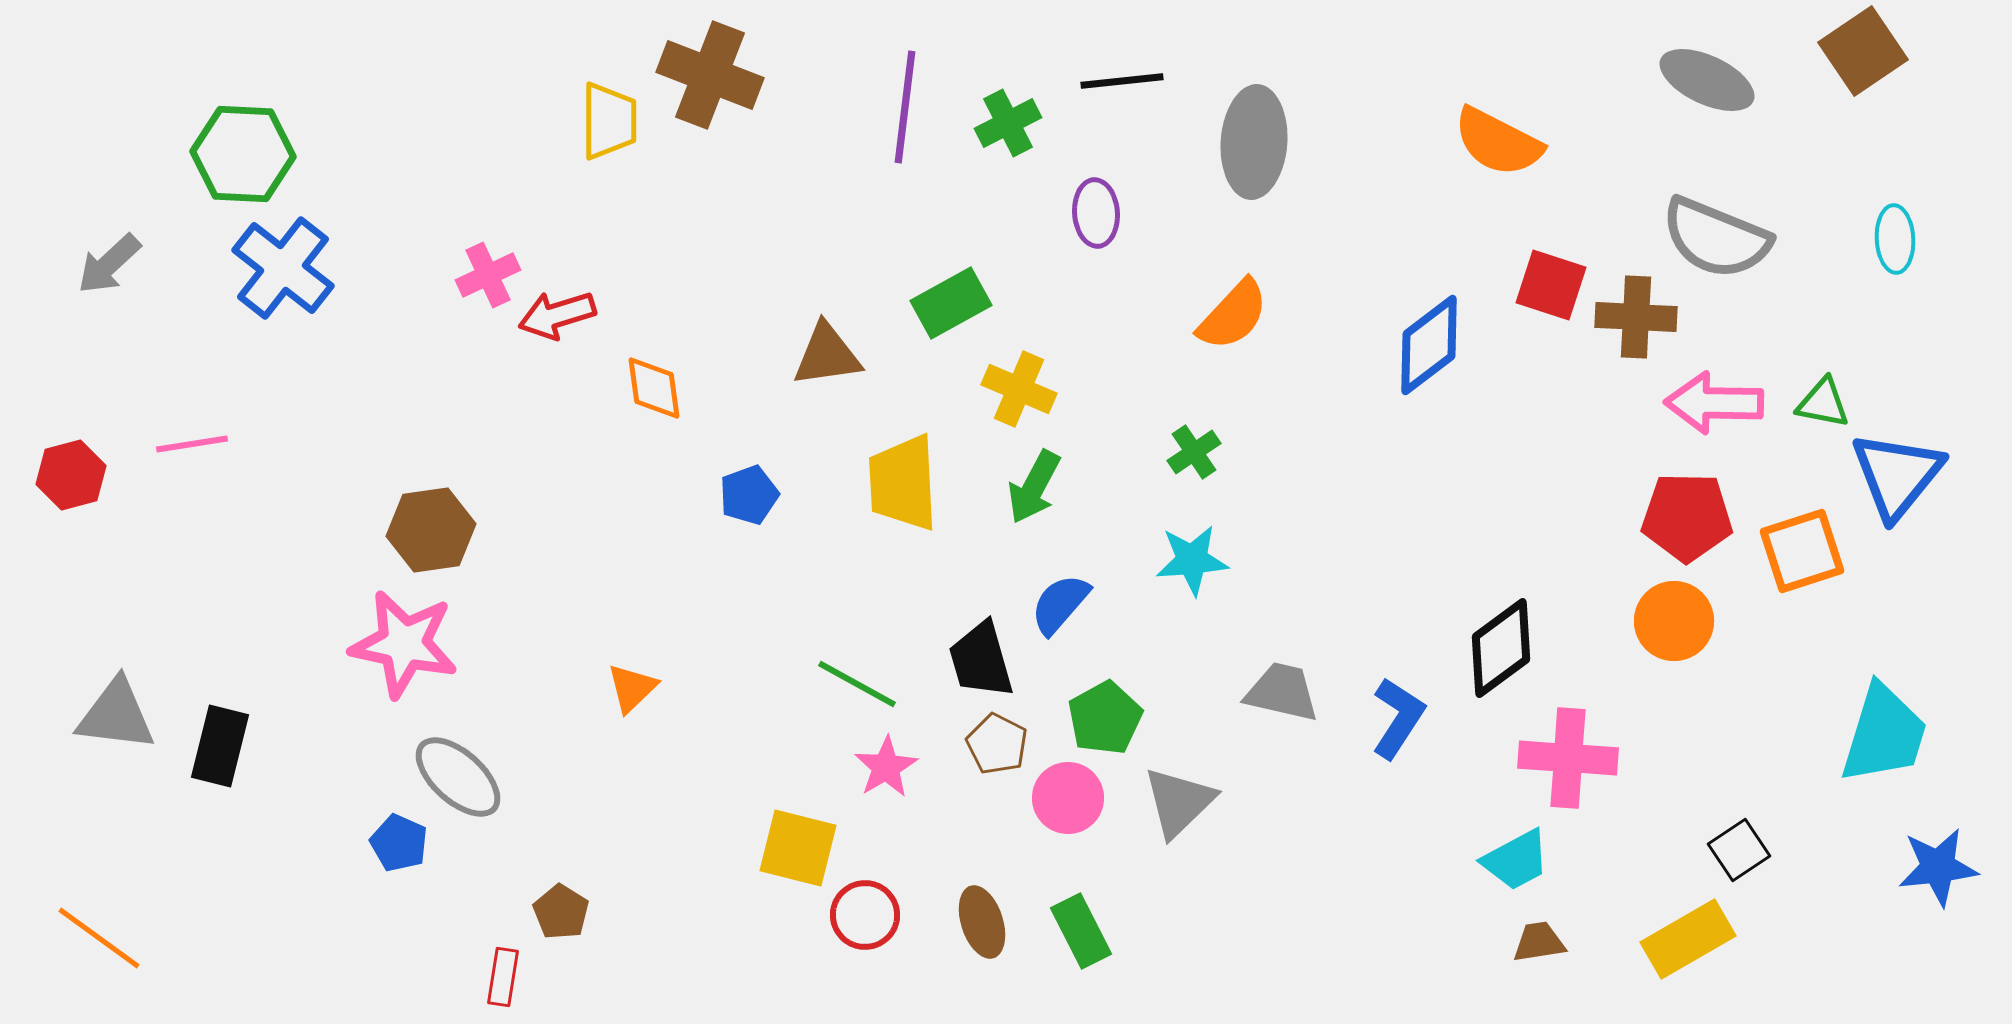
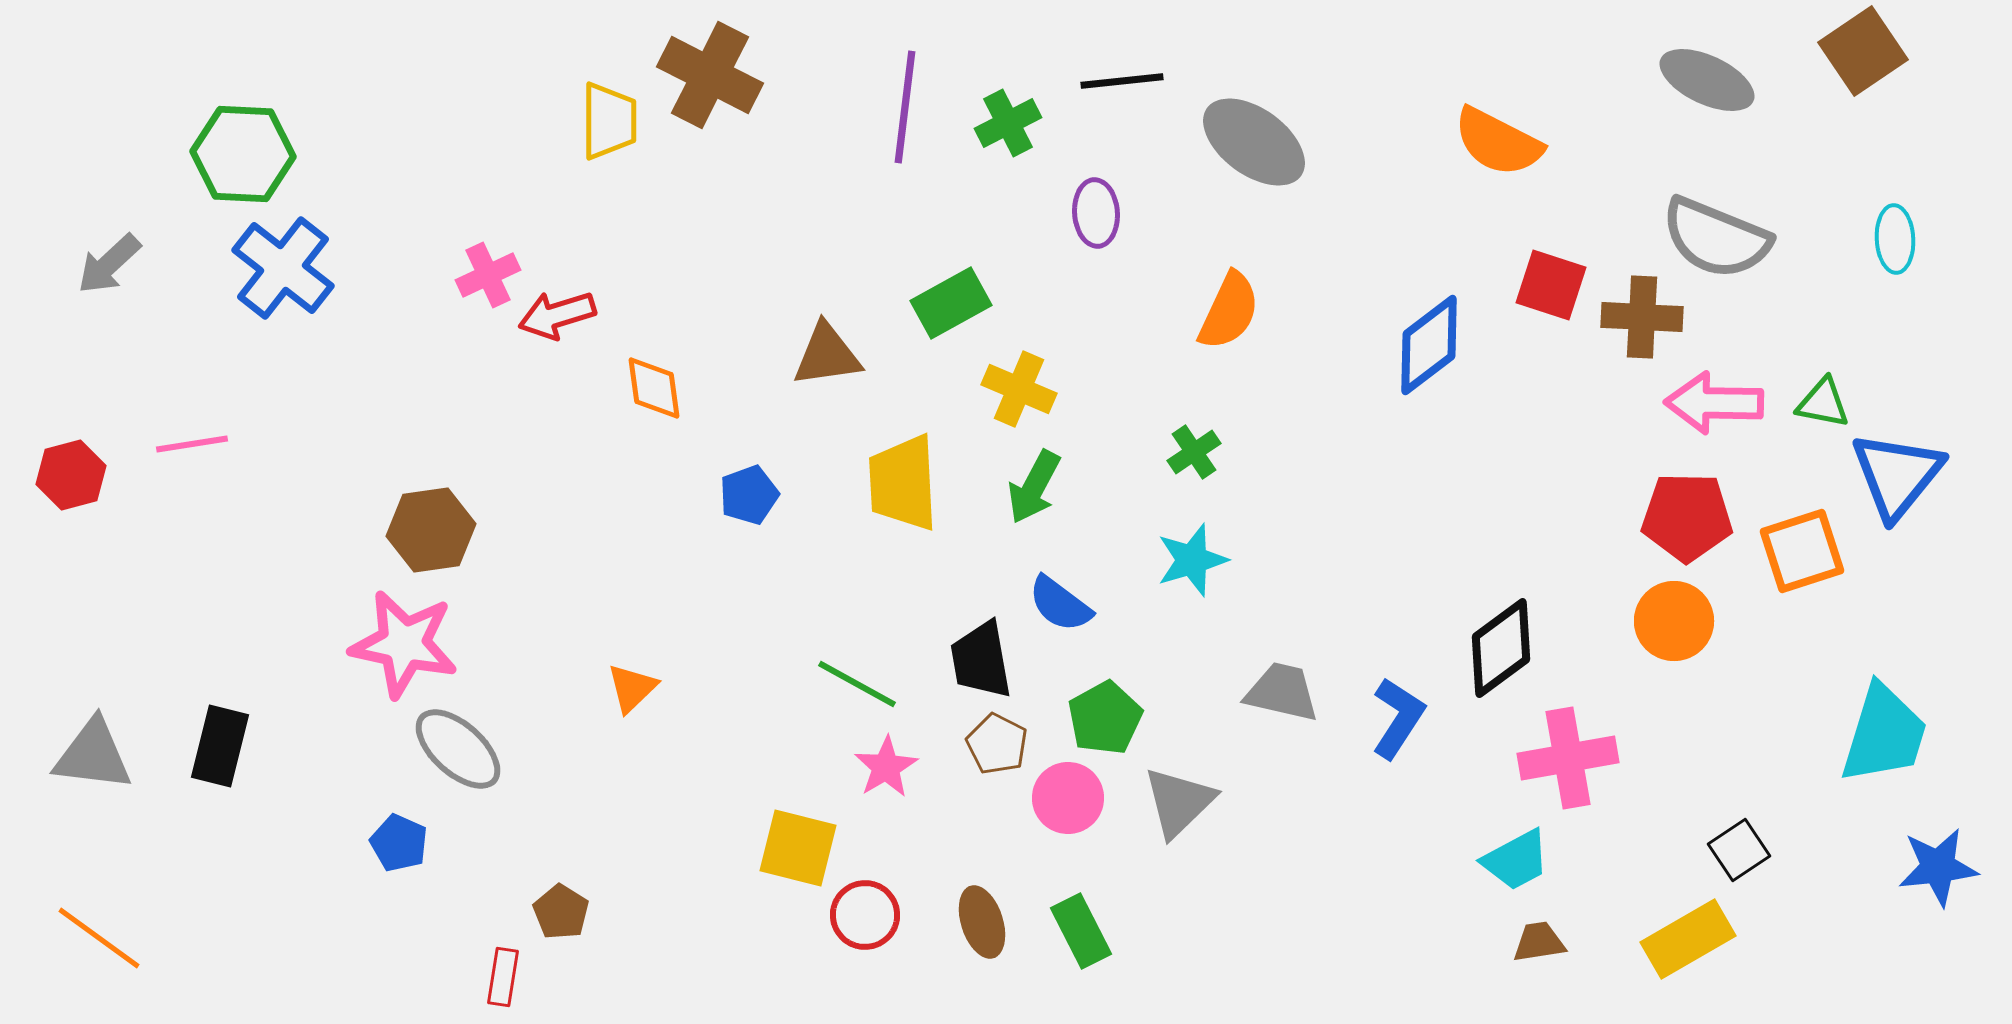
brown cross at (710, 75): rotated 6 degrees clockwise
gray ellipse at (1254, 142): rotated 58 degrees counterclockwise
orange semicircle at (1233, 315): moved 4 px left, 4 px up; rotated 18 degrees counterclockwise
brown cross at (1636, 317): moved 6 px right
cyan star at (1192, 560): rotated 12 degrees counterclockwise
blue semicircle at (1060, 604): rotated 94 degrees counterclockwise
black trapezoid at (981, 660): rotated 6 degrees clockwise
gray triangle at (116, 715): moved 23 px left, 40 px down
pink cross at (1568, 758): rotated 14 degrees counterclockwise
gray ellipse at (458, 777): moved 28 px up
